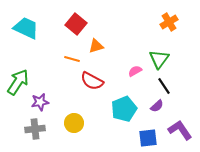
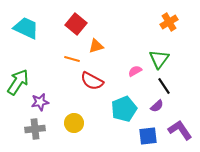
blue square: moved 2 px up
